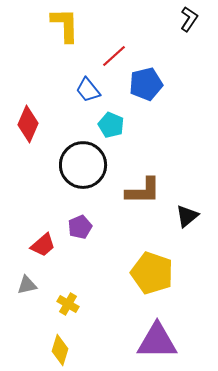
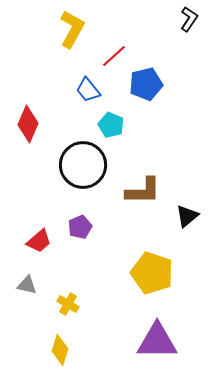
yellow L-shape: moved 7 px right, 4 px down; rotated 30 degrees clockwise
red trapezoid: moved 4 px left, 4 px up
gray triangle: rotated 25 degrees clockwise
